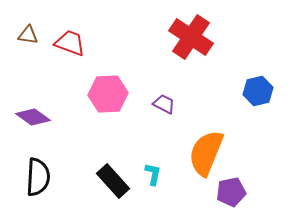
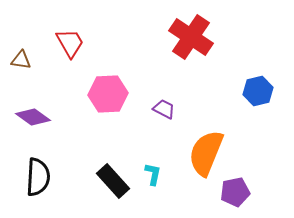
brown triangle: moved 7 px left, 25 px down
red trapezoid: rotated 40 degrees clockwise
purple trapezoid: moved 5 px down
purple pentagon: moved 4 px right
